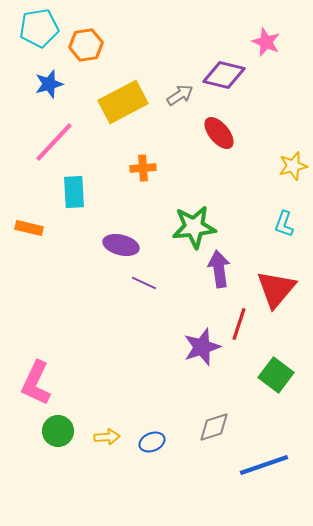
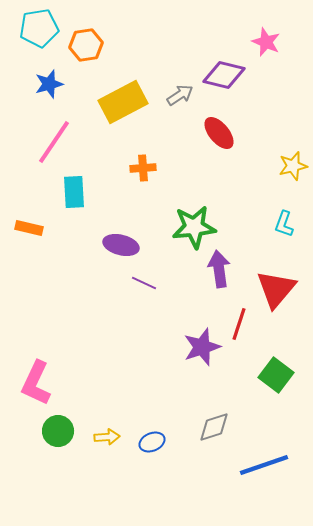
pink line: rotated 9 degrees counterclockwise
